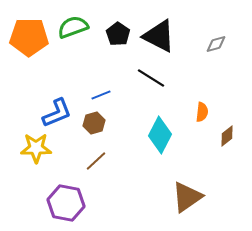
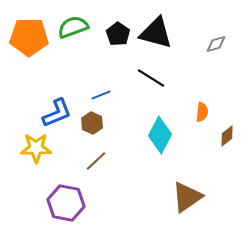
black triangle: moved 3 px left, 3 px up; rotated 12 degrees counterclockwise
brown hexagon: moved 2 px left; rotated 20 degrees counterclockwise
